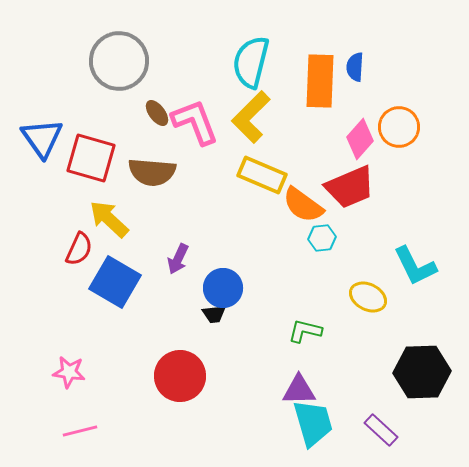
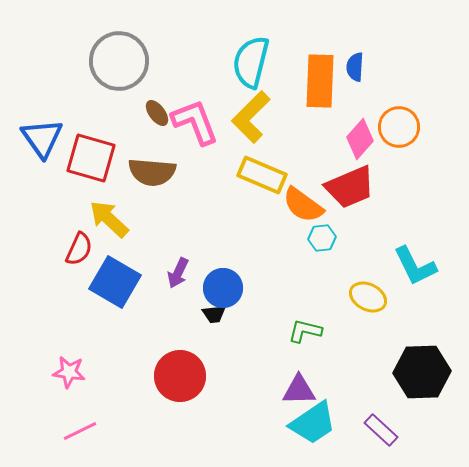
purple arrow: moved 14 px down
cyan trapezoid: rotated 72 degrees clockwise
pink line: rotated 12 degrees counterclockwise
